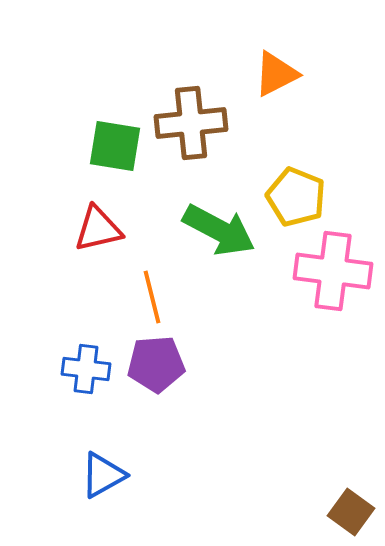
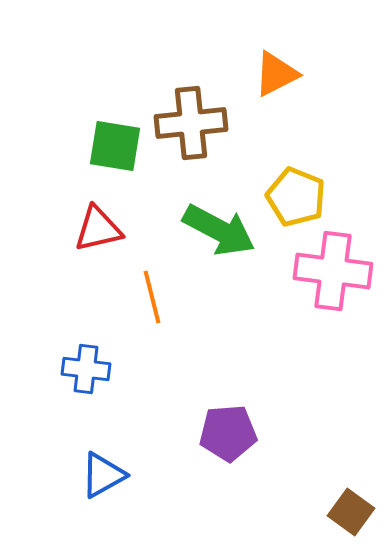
purple pentagon: moved 72 px right, 69 px down
